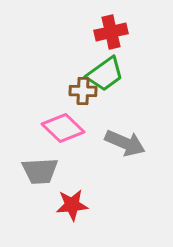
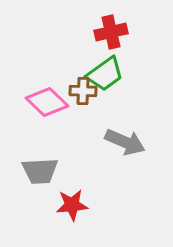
pink diamond: moved 16 px left, 26 px up
gray arrow: moved 1 px up
